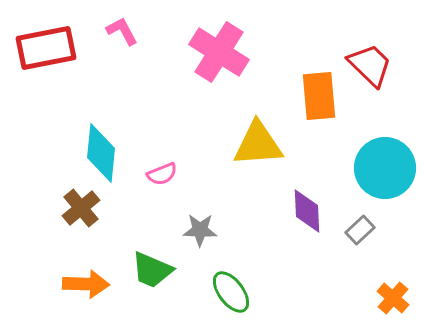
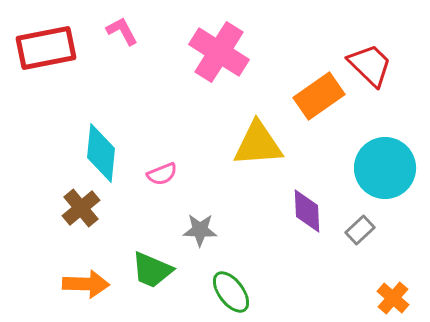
orange rectangle: rotated 60 degrees clockwise
